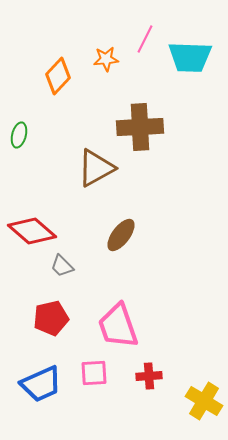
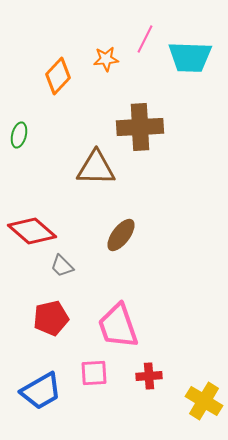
brown triangle: rotated 30 degrees clockwise
blue trapezoid: moved 7 px down; rotated 6 degrees counterclockwise
